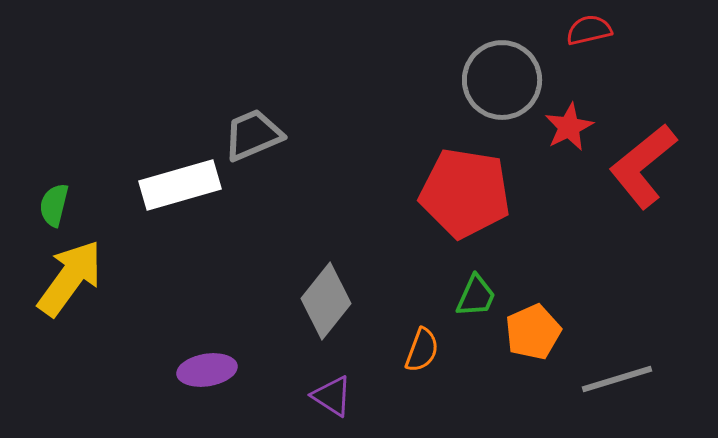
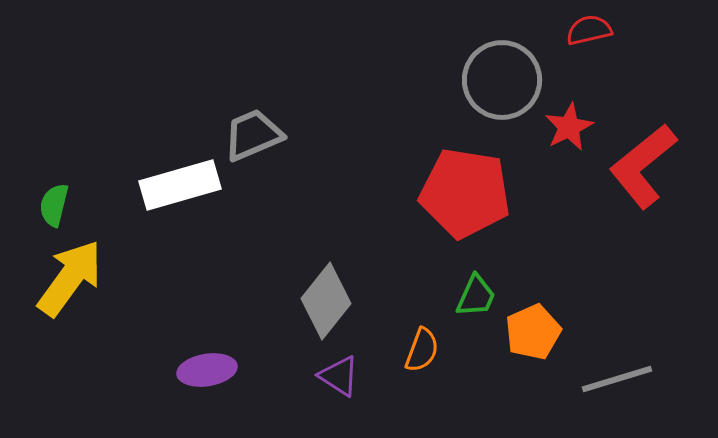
purple triangle: moved 7 px right, 20 px up
